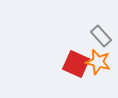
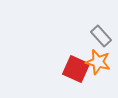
red square: moved 5 px down
